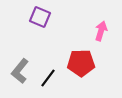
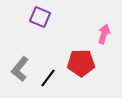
pink arrow: moved 3 px right, 3 px down
gray L-shape: moved 2 px up
